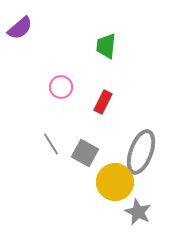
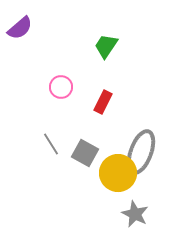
green trapezoid: rotated 28 degrees clockwise
yellow circle: moved 3 px right, 9 px up
gray star: moved 3 px left, 2 px down
